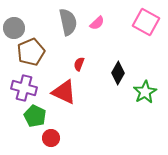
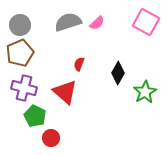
gray semicircle: rotated 96 degrees counterclockwise
gray circle: moved 6 px right, 3 px up
brown pentagon: moved 11 px left, 1 px down
red triangle: moved 1 px right; rotated 16 degrees clockwise
